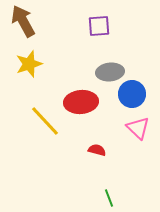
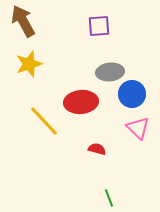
yellow line: moved 1 px left
red semicircle: moved 1 px up
